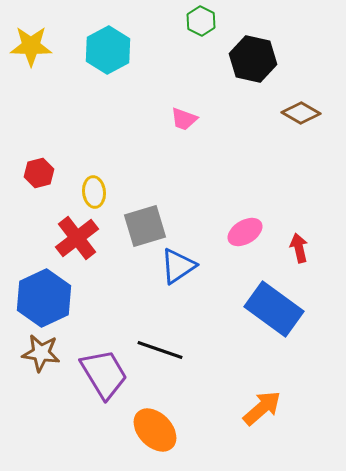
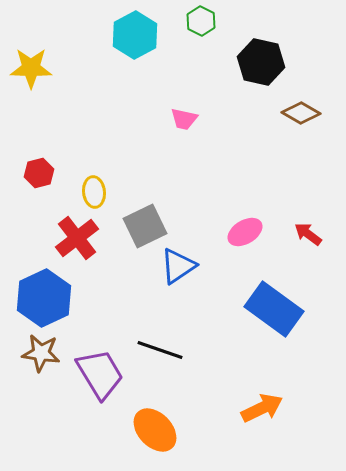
yellow star: moved 22 px down
cyan hexagon: moved 27 px right, 15 px up
black hexagon: moved 8 px right, 3 px down
pink trapezoid: rotated 8 degrees counterclockwise
gray square: rotated 9 degrees counterclockwise
red arrow: moved 9 px right, 14 px up; rotated 40 degrees counterclockwise
purple trapezoid: moved 4 px left
orange arrow: rotated 15 degrees clockwise
